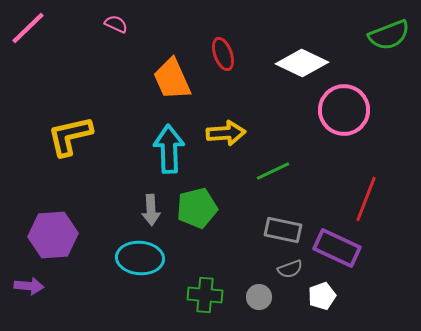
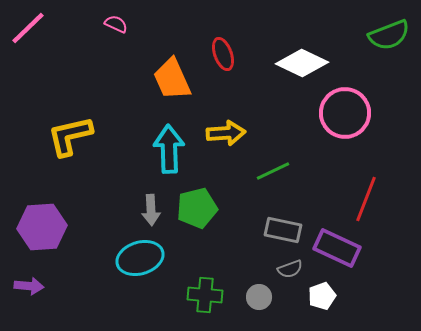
pink circle: moved 1 px right, 3 px down
purple hexagon: moved 11 px left, 8 px up
cyan ellipse: rotated 21 degrees counterclockwise
